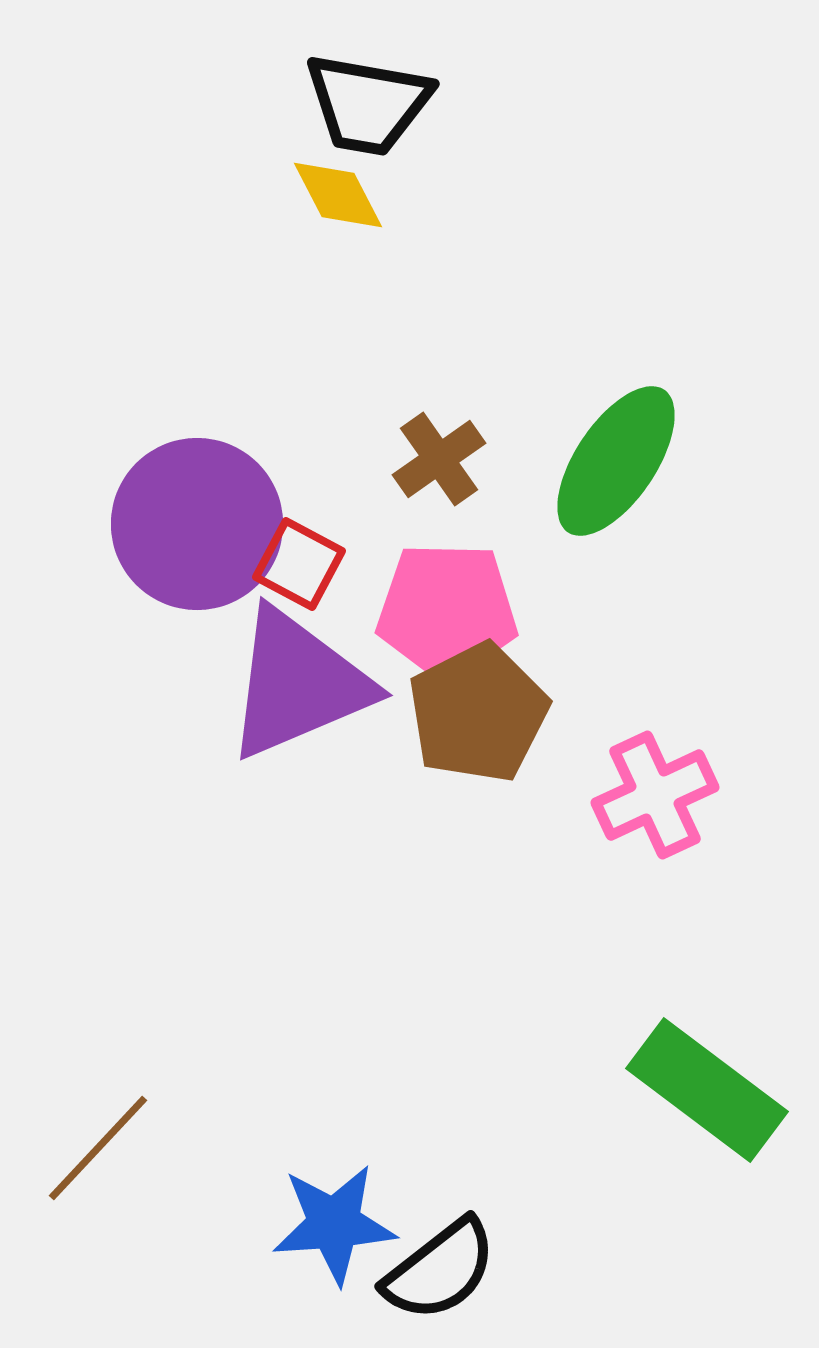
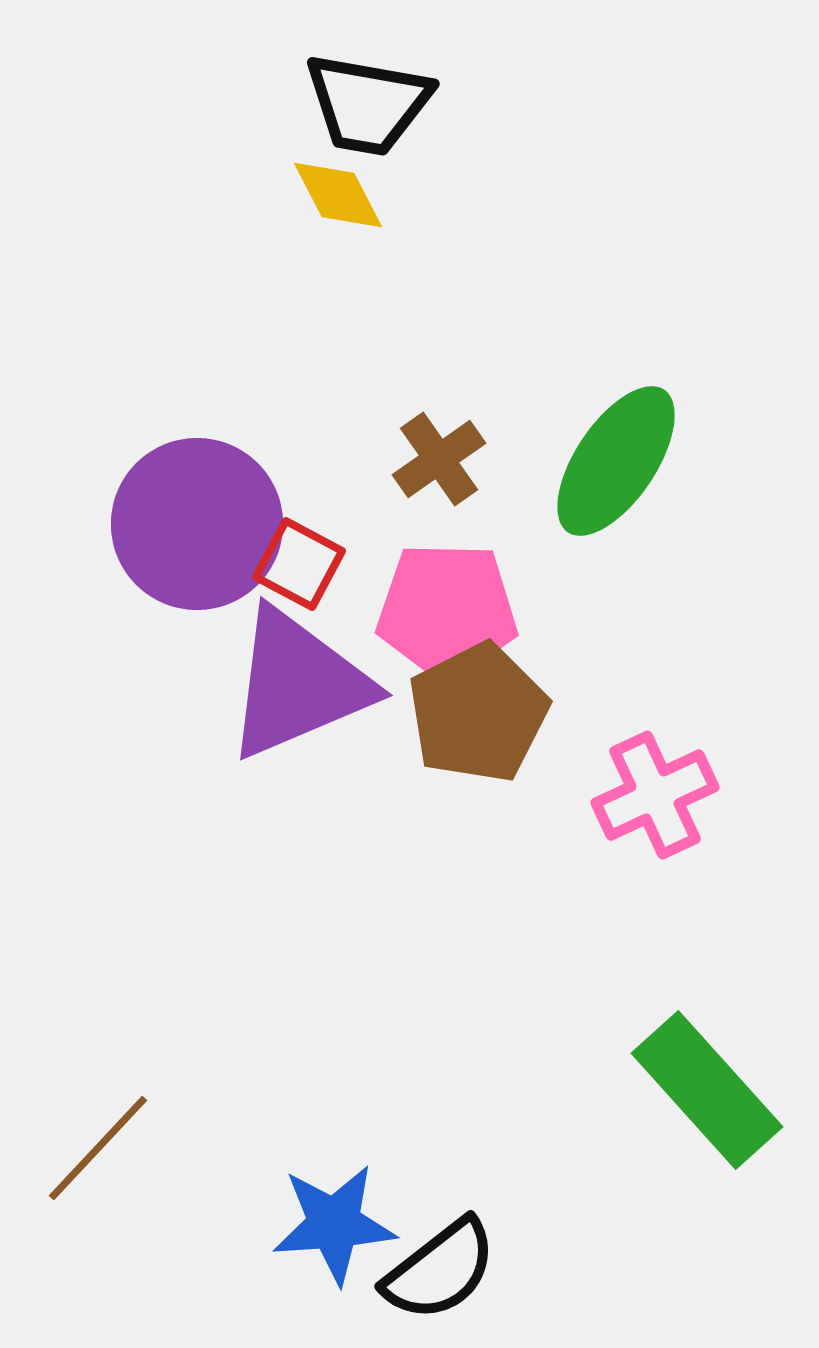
green rectangle: rotated 11 degrees clockwise
